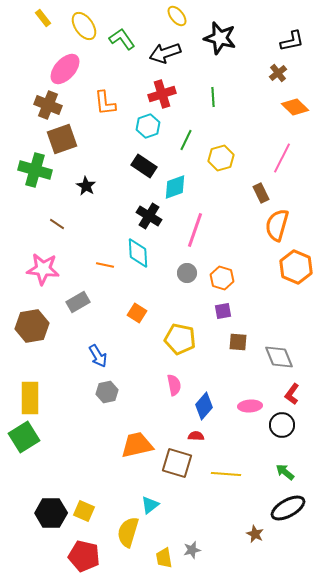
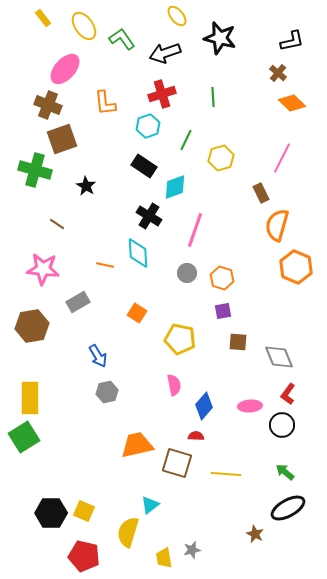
brown cross at (278, 73): rotated 12 degrees counterclockwise
orange diamond at (295, 107): moved 3 px left, 4 px up
red L-shape at (292, 394): moved 4 px left
